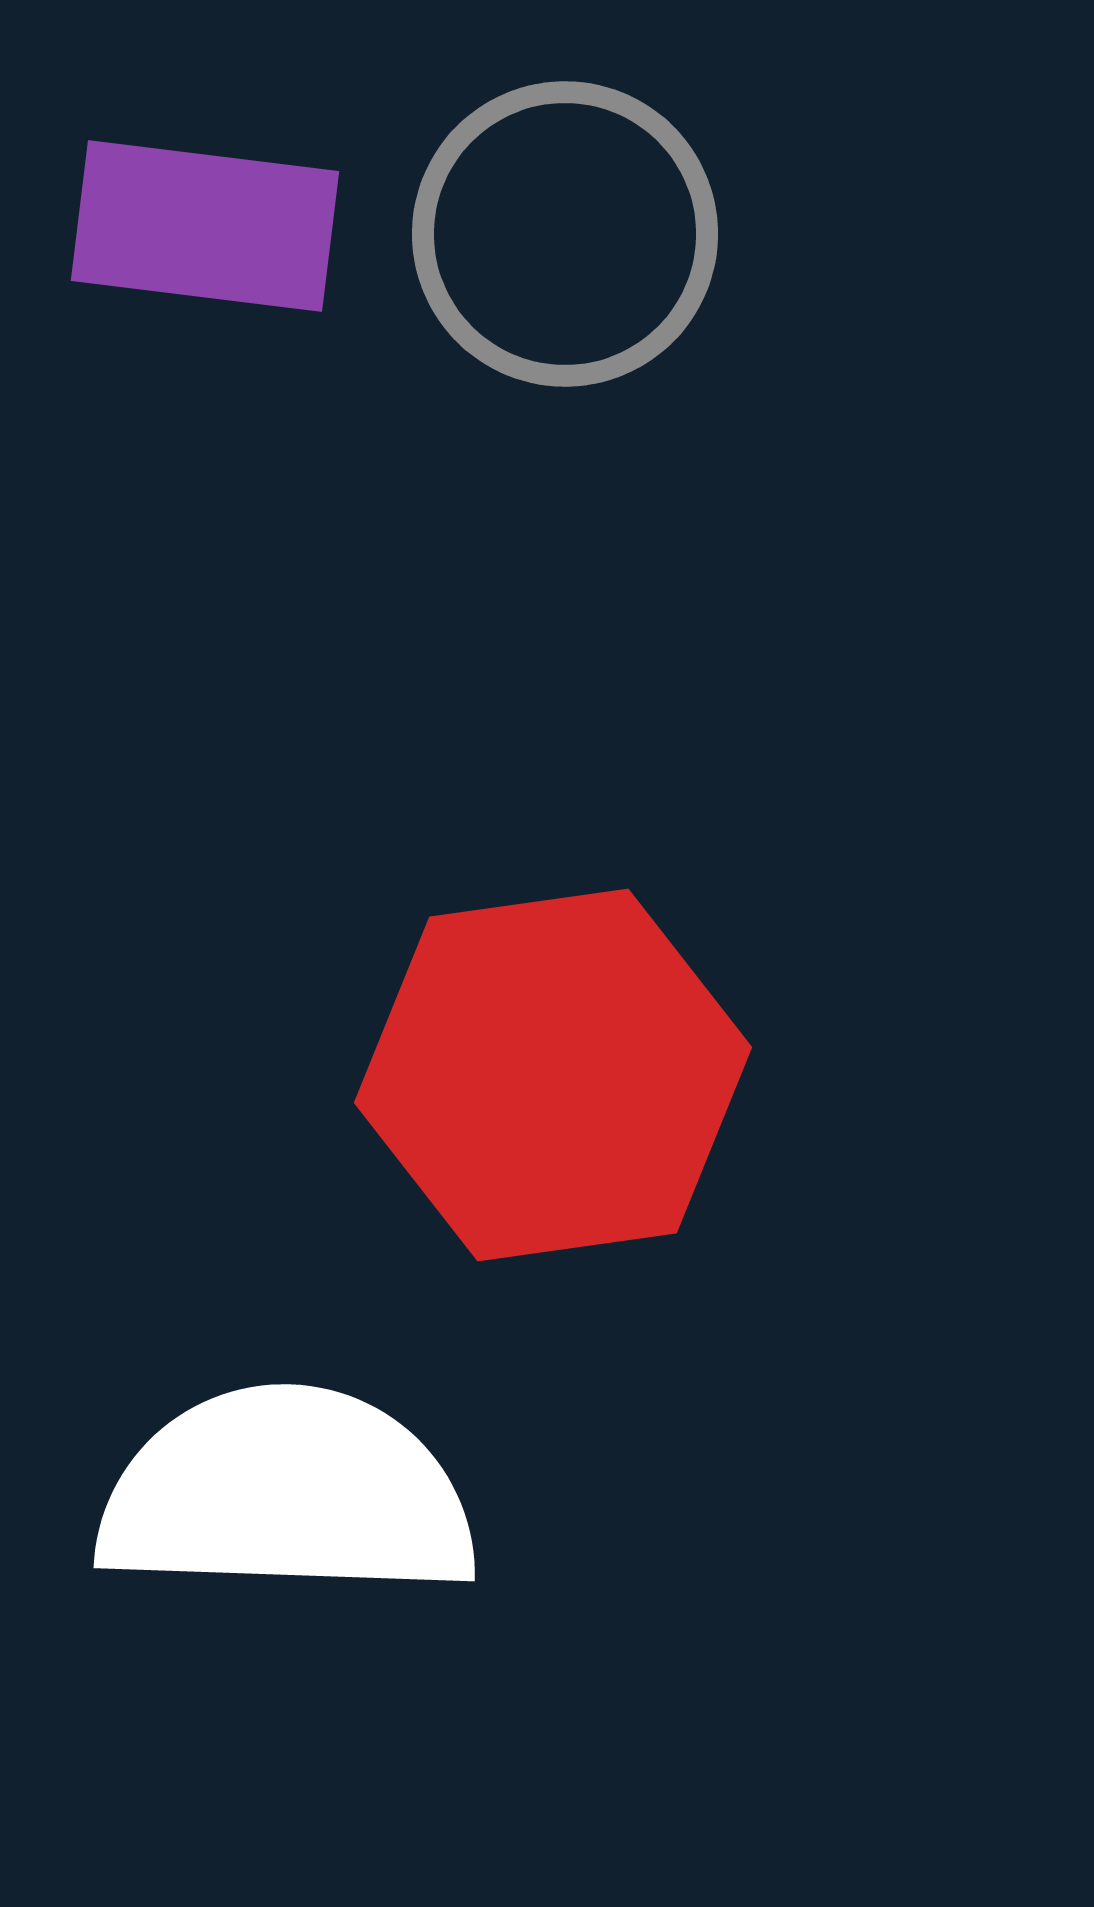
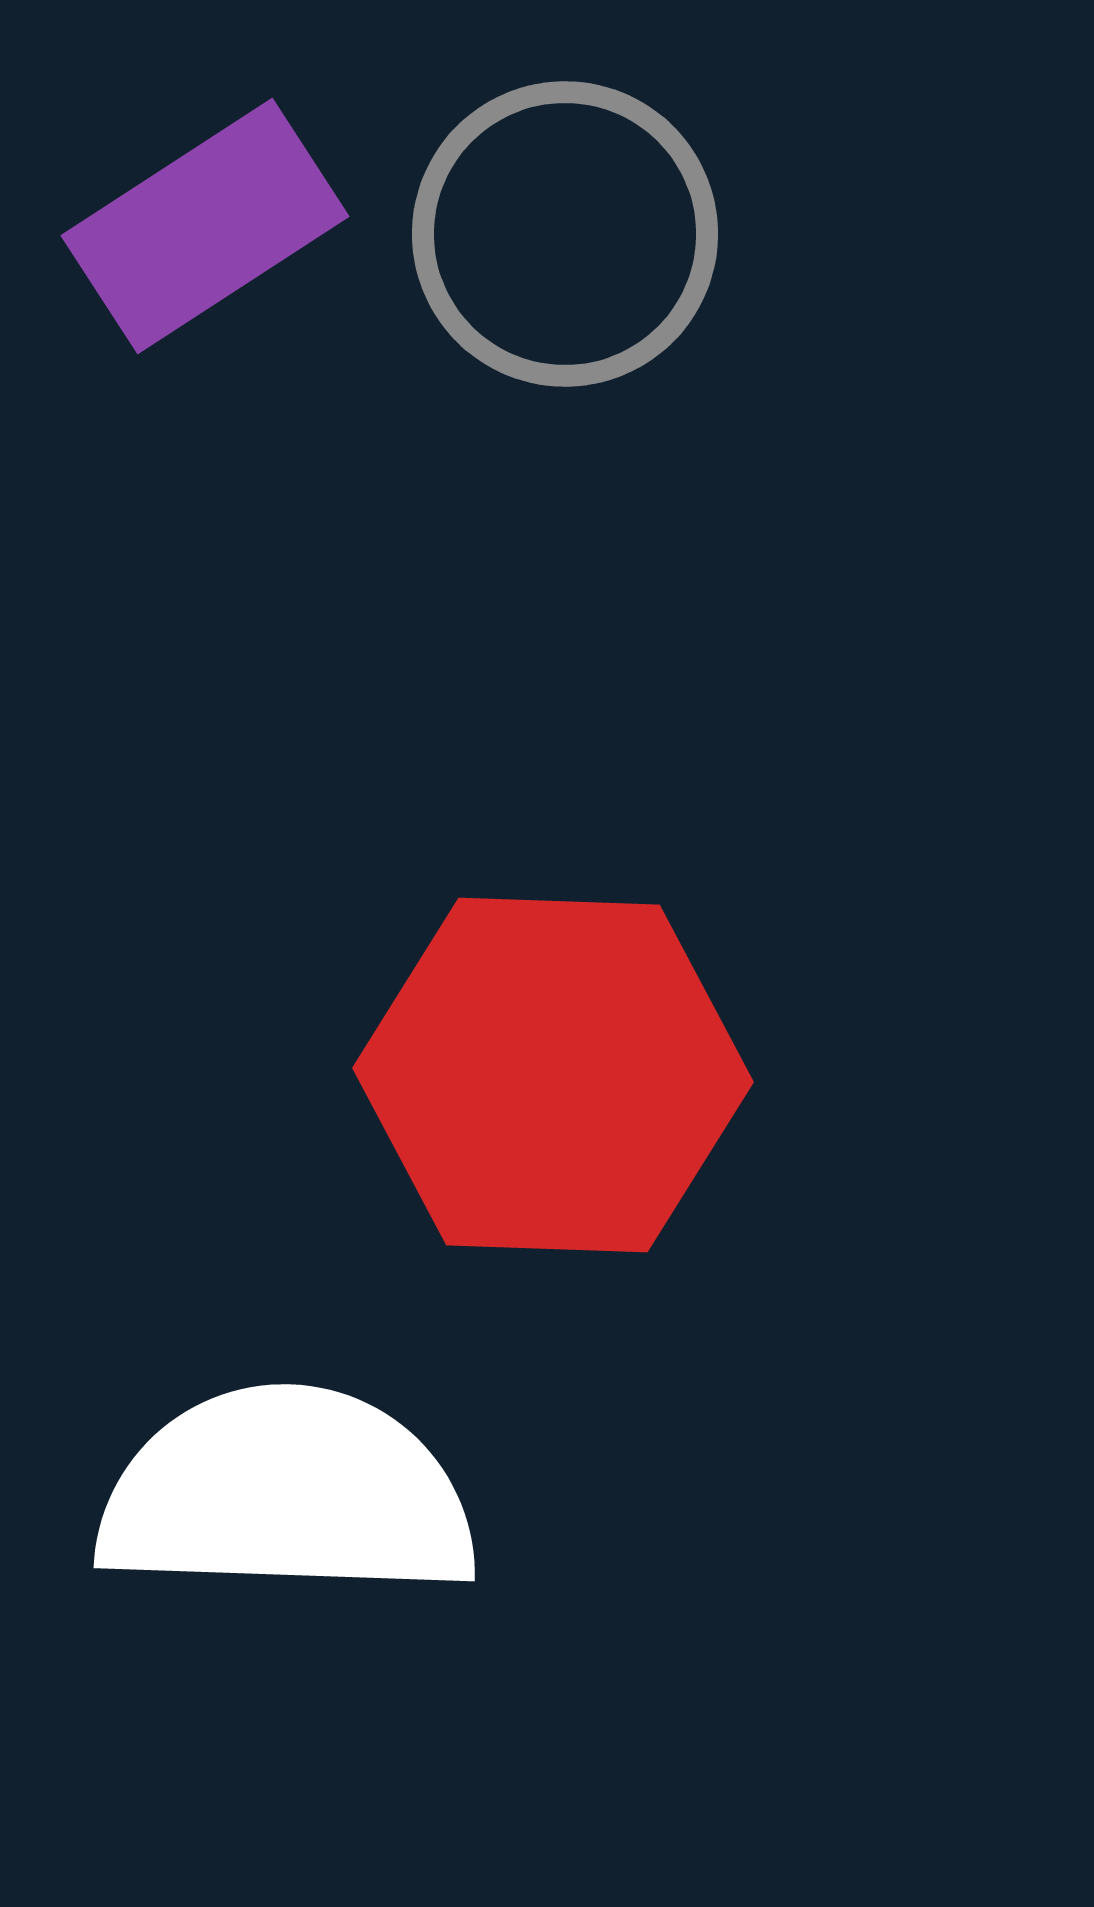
purple rectangle: rotated 40 degrees counterclockwise
red hexagon: rotated 10 degrees clockwise
